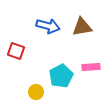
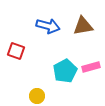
brown triangle: moved 1 px right, 1 px up
pink rectangle: rotated 12 degrees counterclockwise
cyan pentagon: moved 4 px right, 5 px up
yellow circle: moved 1 px right, 4 px down
